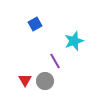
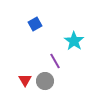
cyan star: rotated 18 degrees counterclockwise
